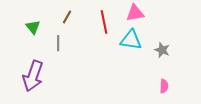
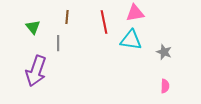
brown line: rotated 24 degrees counterclockwise
gray star: moved 2 px right, 2 px down
purple arrow: moved 3 px right, 5 px up
pink semicircle: moved 1 px right
